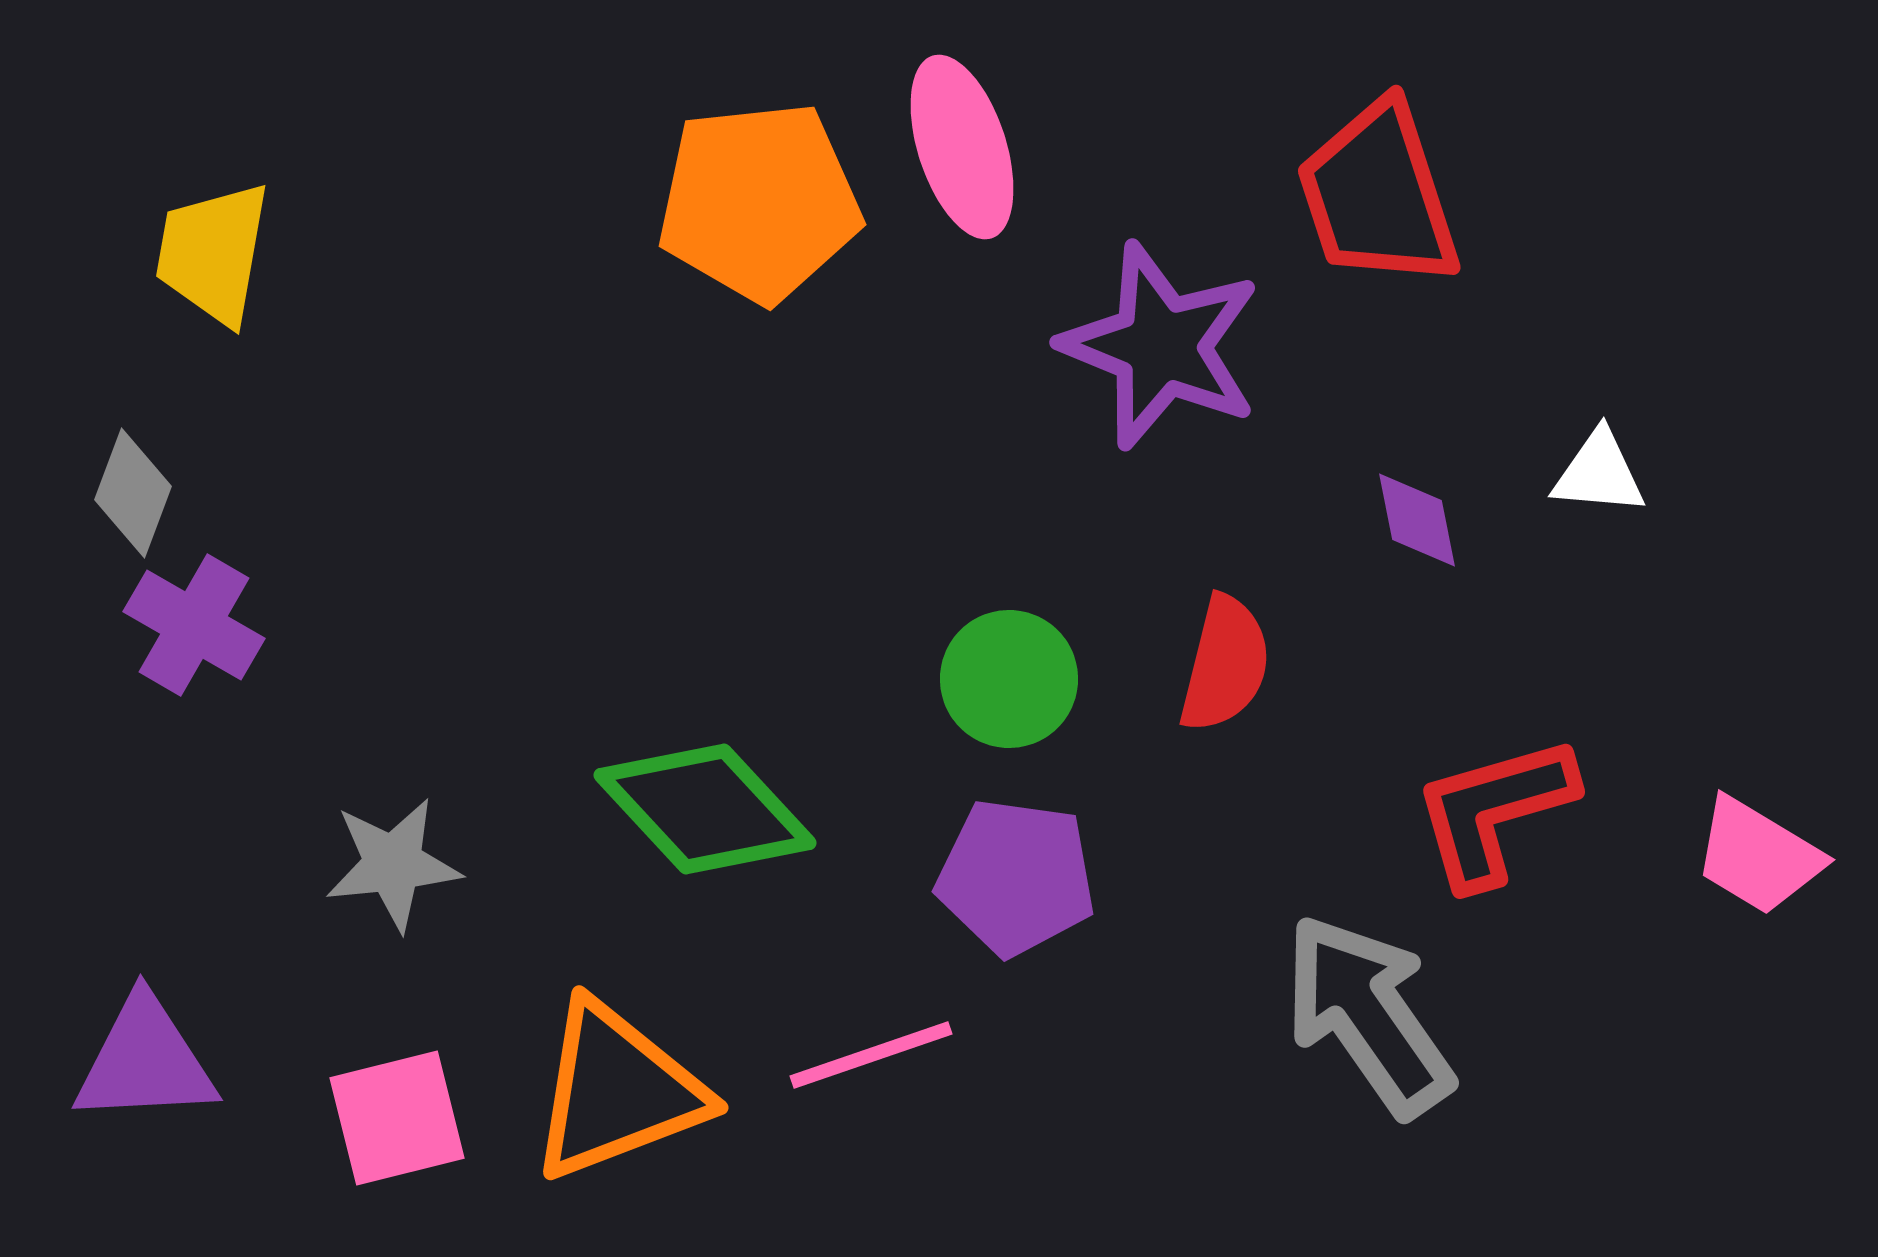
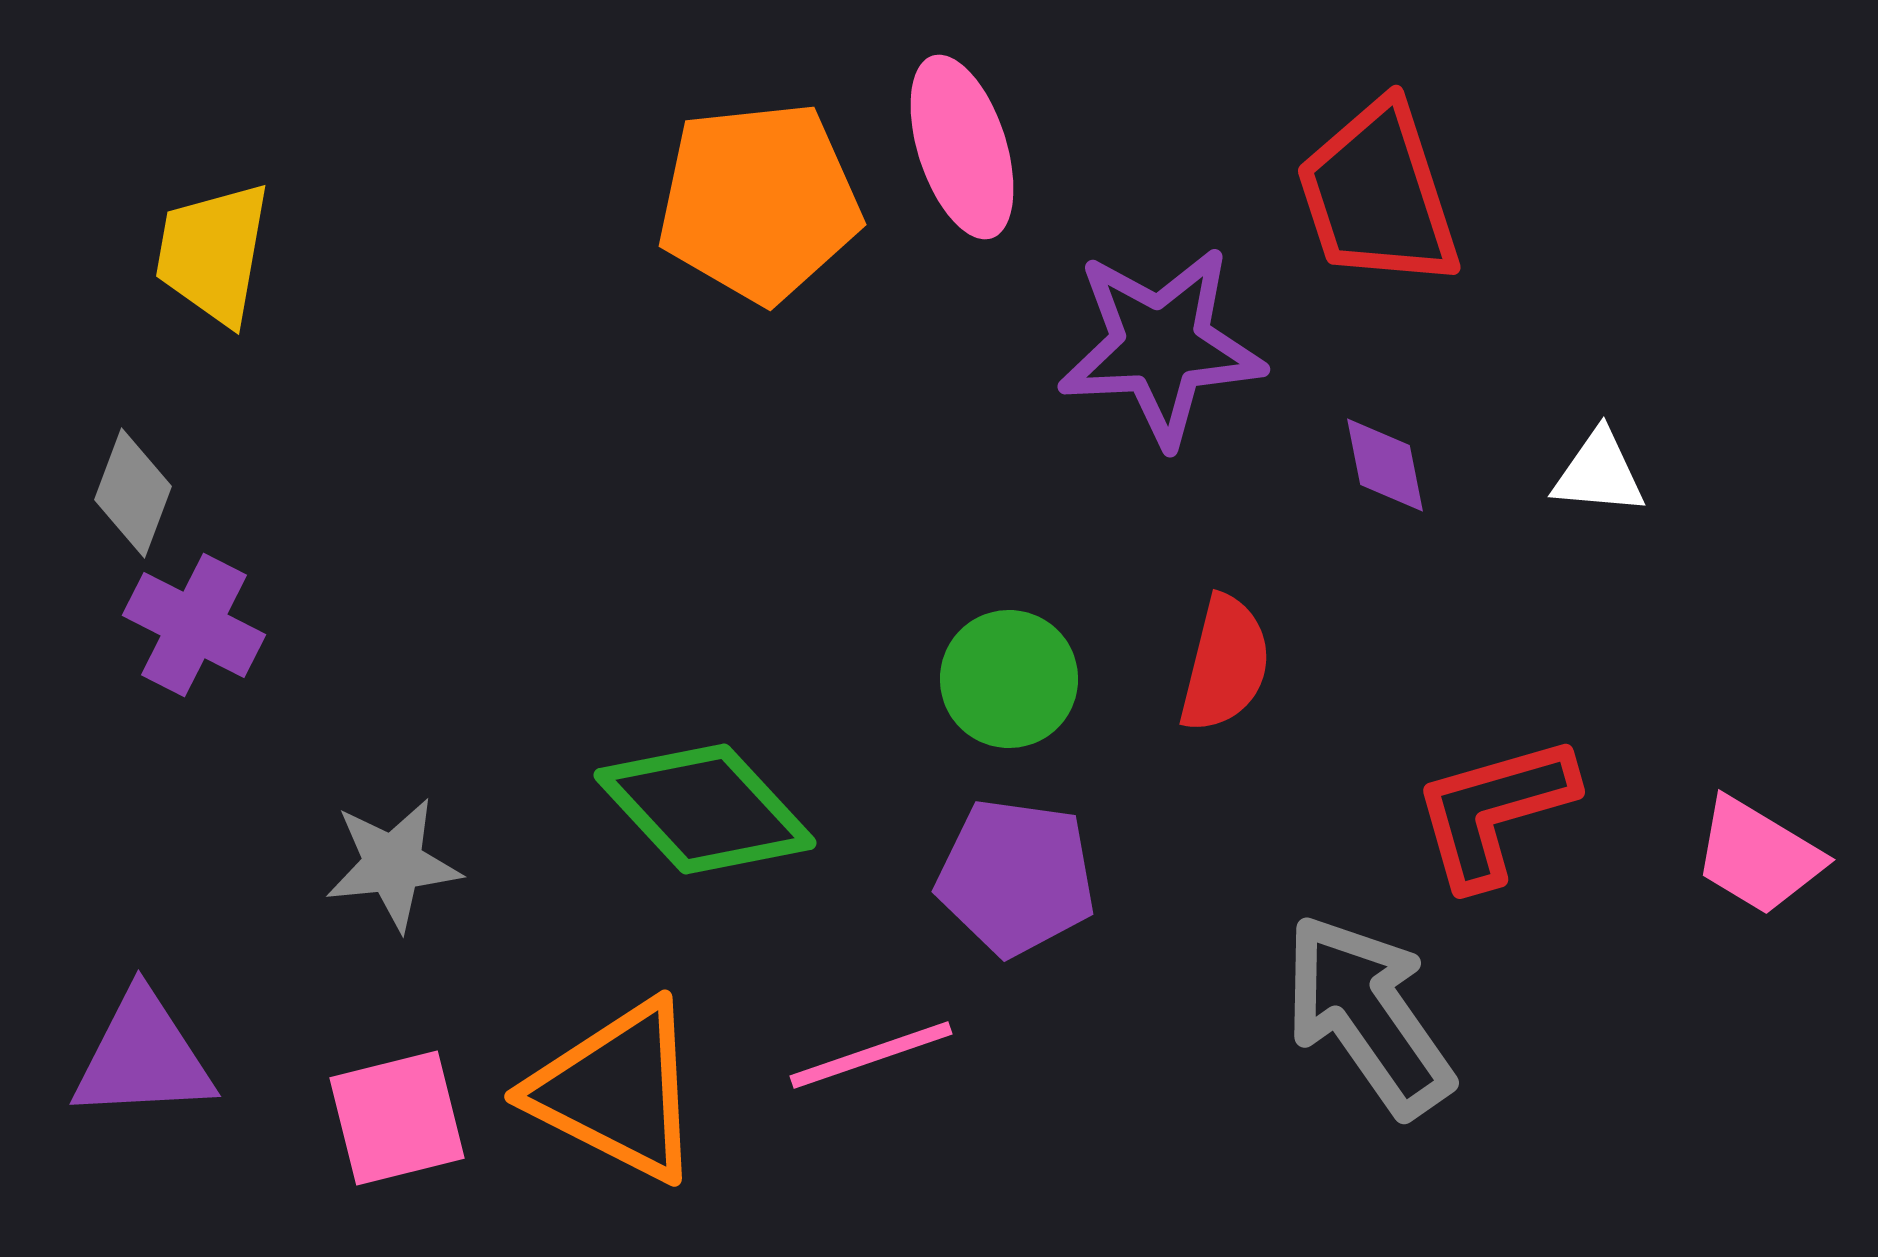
purple star: rotated 25 degrees counterclockwise
purple diamond: moved 32 px left, 55 px up
purple cross: rotated 3 degrees counterclockwise
purple triangle: moved 2 px left, 4 px up
orange triangle: rotated 48 degrees clockwise
